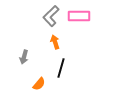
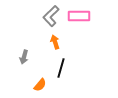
orange semicircle: moved 1 px right, 1 px down
